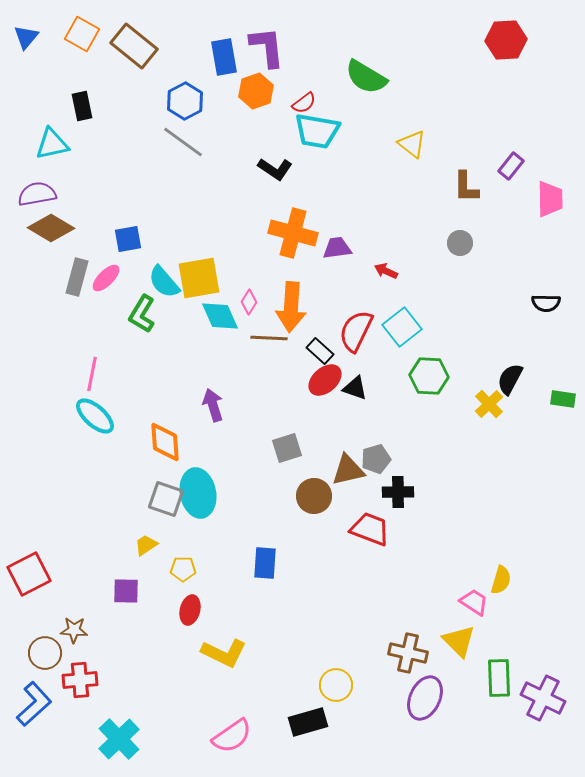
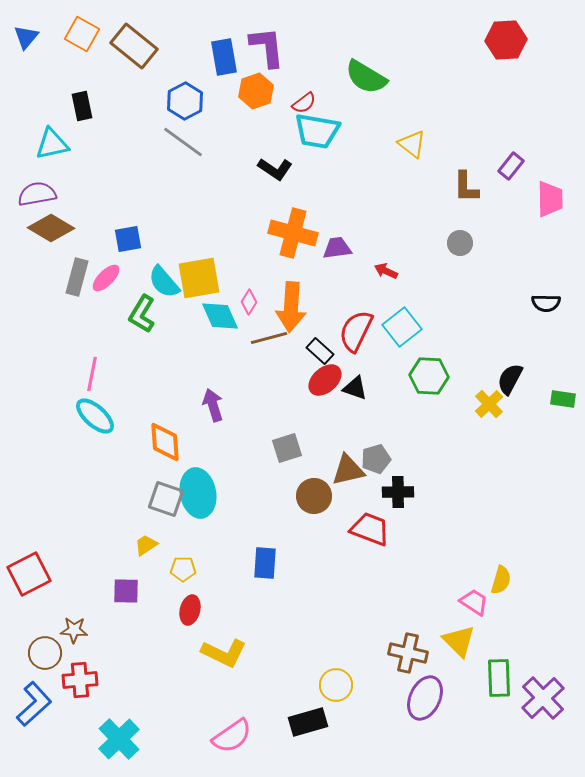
brown line at (269, 338): rotated 18 degrees counterclockwise
purple cross at (543, 698): rotated 21 degrees clockwise
